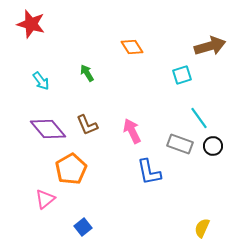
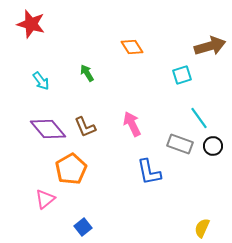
brown L-shape: moved 2 px left, 2 px down
pink arrow: moved 7 px up
